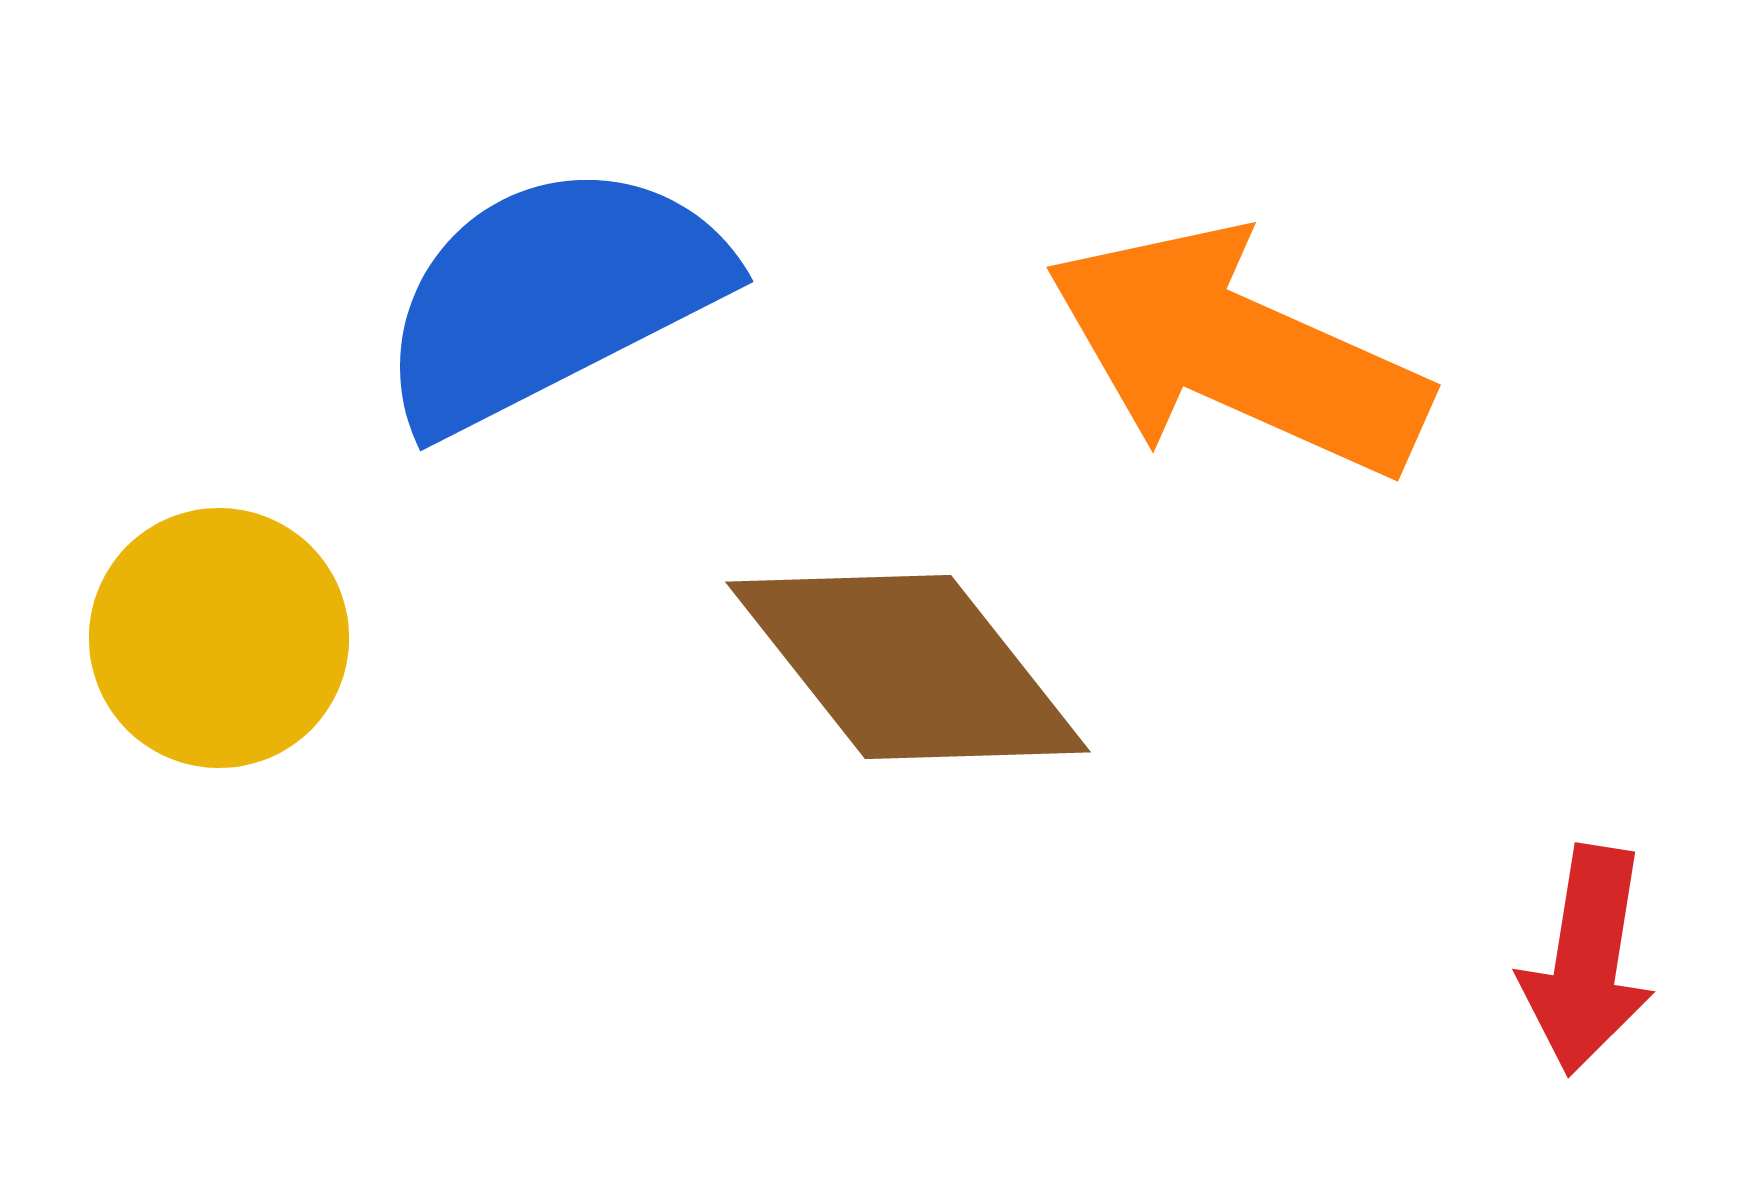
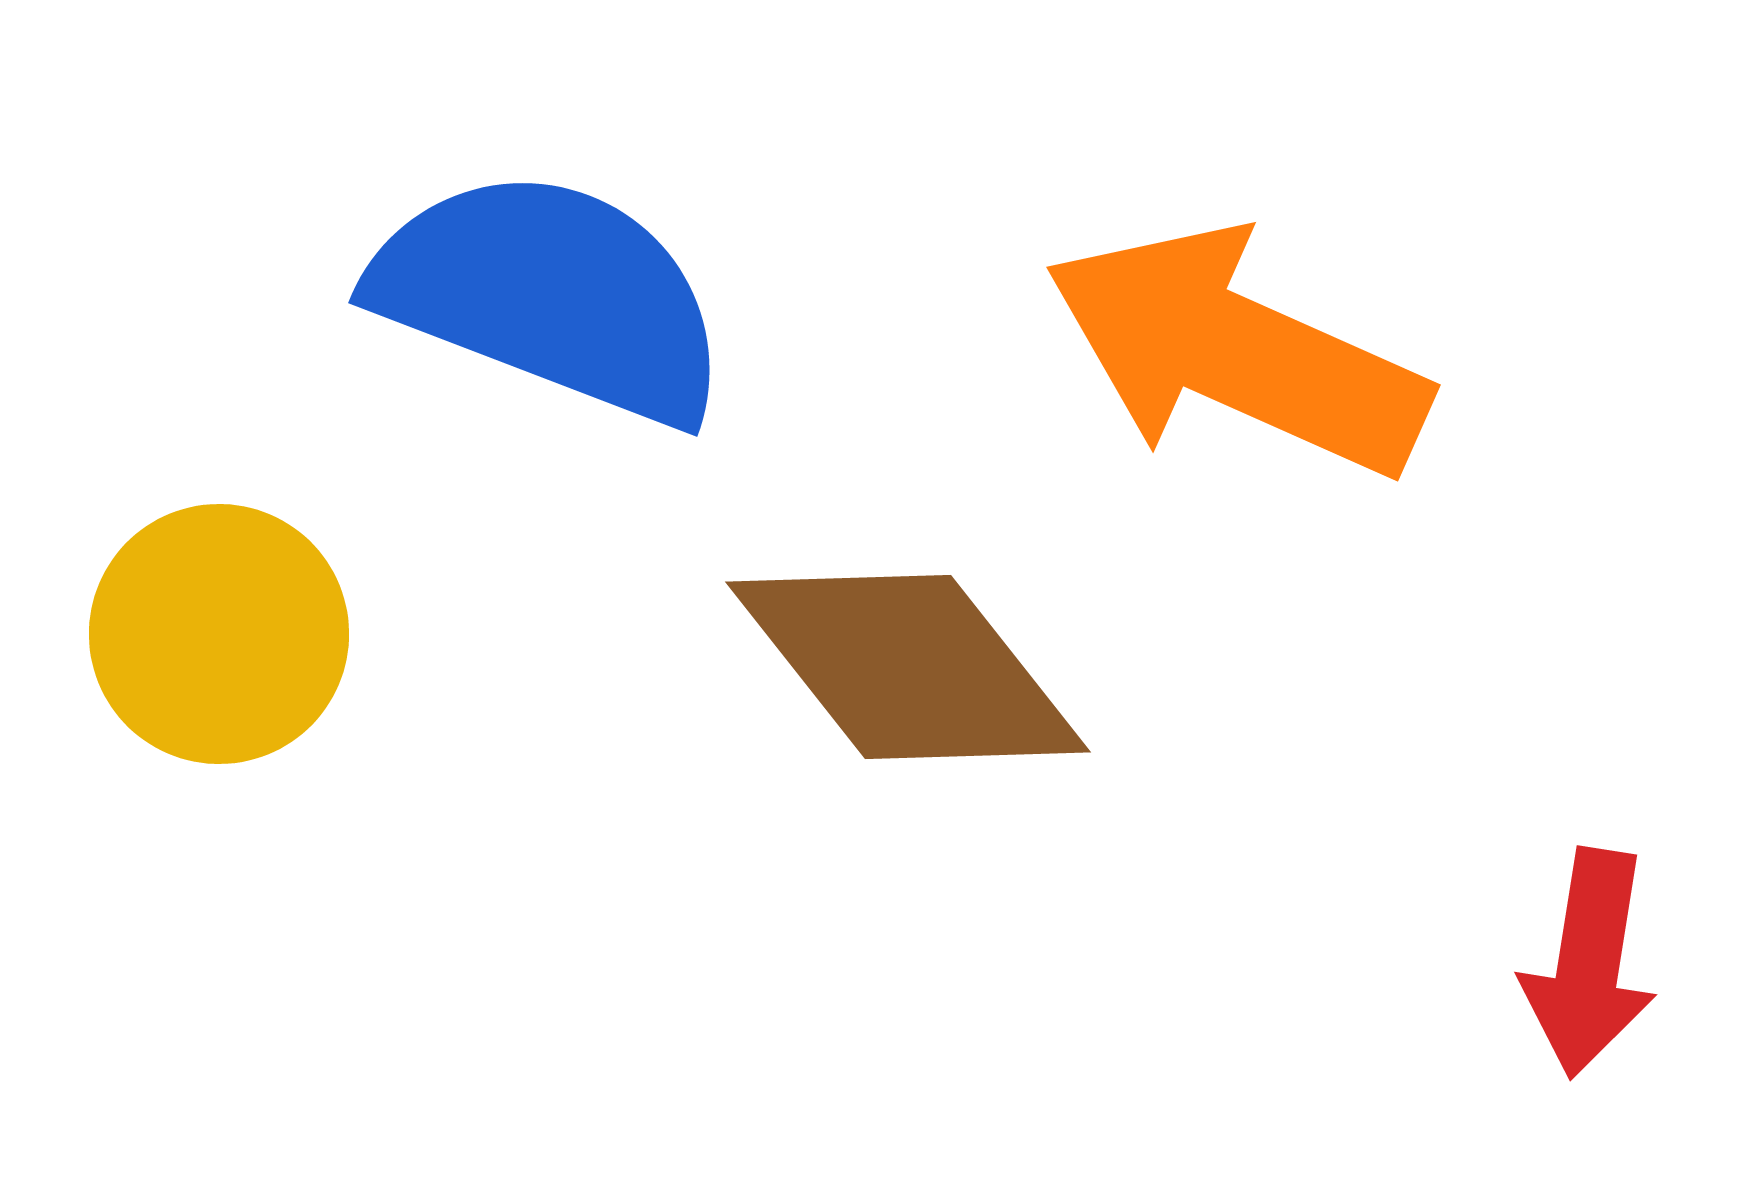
blue semicircle: rotated 48 degrees clockwise
yellow circle: moved 4 px up
red arrow: moved 2 px right, 3 px down
